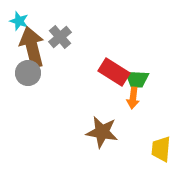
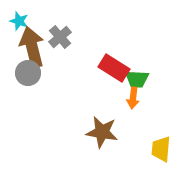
red rectangle: moved 4 px up
